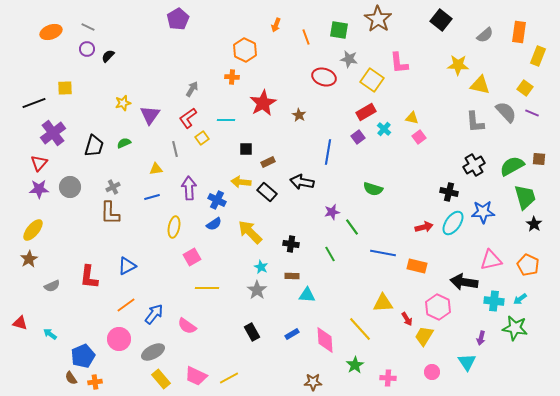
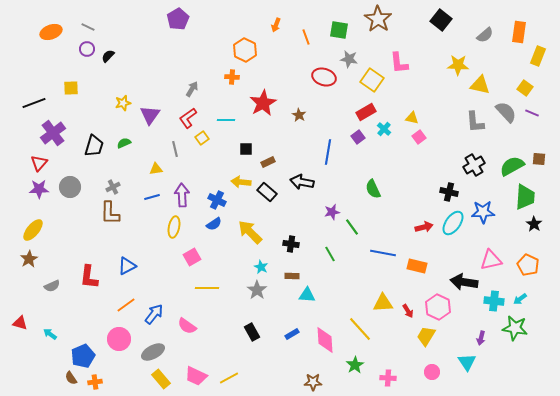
yellow square at (65, 88): moved 6 px right
purple arrow at (189, 188): moved 7 px left, 7 px down
green semicircle at (373, 189): rotated 48 degrees clockwise
green trapezoid at (525, 197): rotated 20 degrees clockwise
red arrow at (407, 319): moved 1 px right, 8 px up
yellow trapezoid at (424, 336): moved 2 px right
